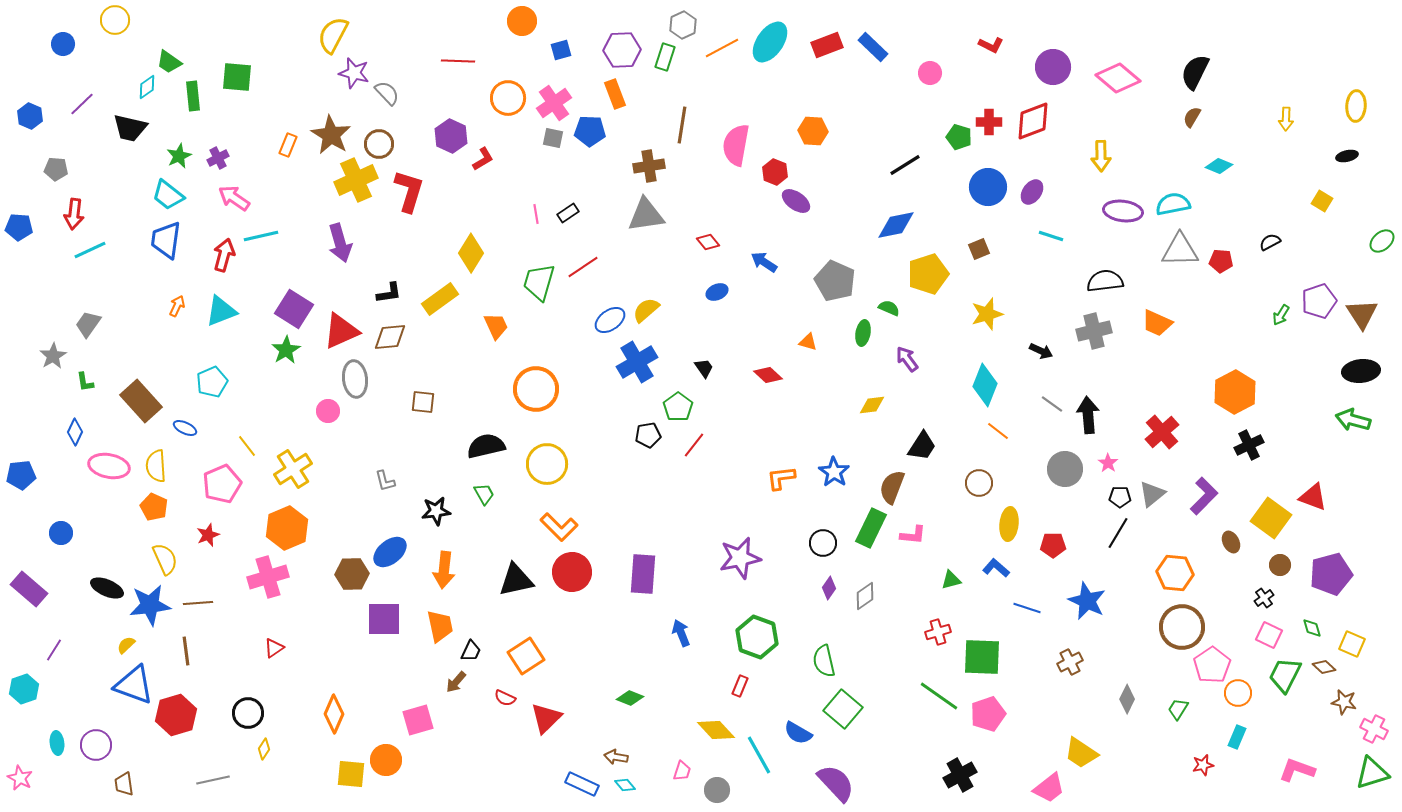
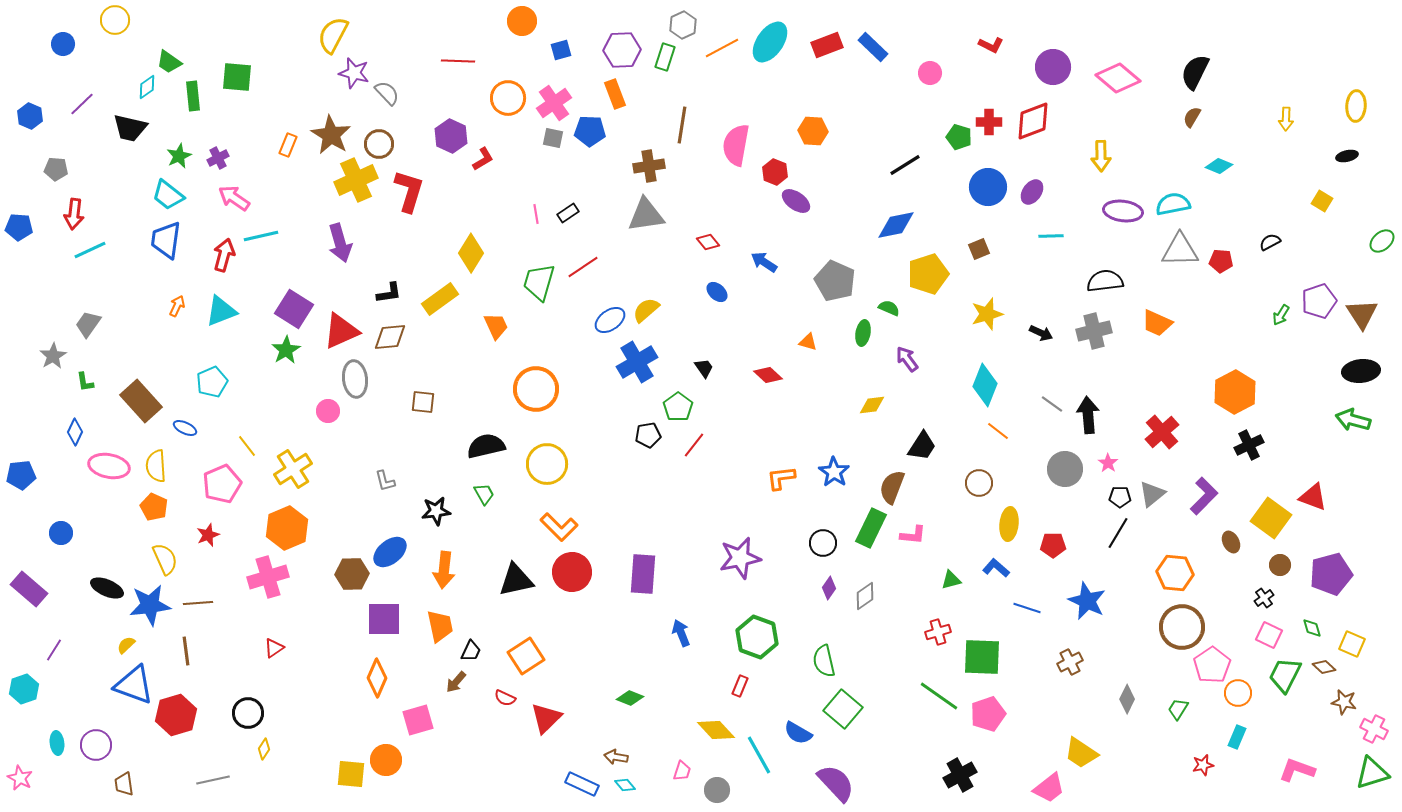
cyan line at (1051, 236): rotated 20 degrees counterclockwise
blue ellipse at (717, 292): rotated 65 degrees clockwise
black arrow at (1041, 351): moved 18 px up
orange diamond at (334, 714): moved 43 px right, 36 px up
